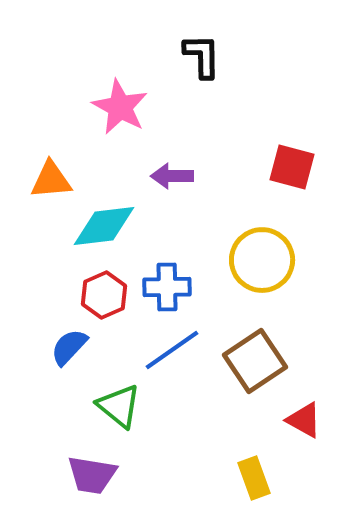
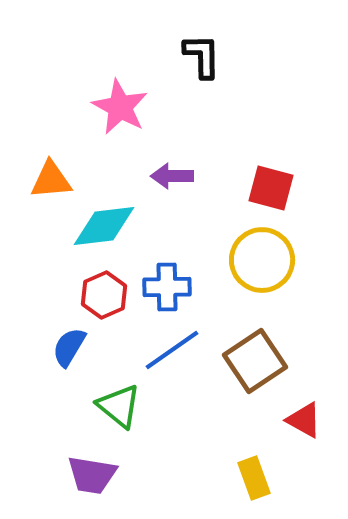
red square: moved 21 px left, 21 px down
blue semicircle: rotated 12 degrees counterclockwise
